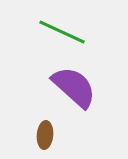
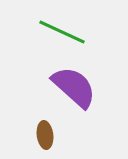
brown ellipse: rotated 12 degrees counterclockwise
